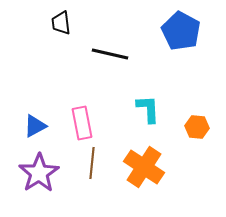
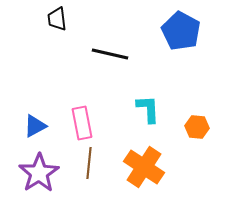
black trapezoid: moved 4 px left, 4 px up
brown line: moved 3 px left
